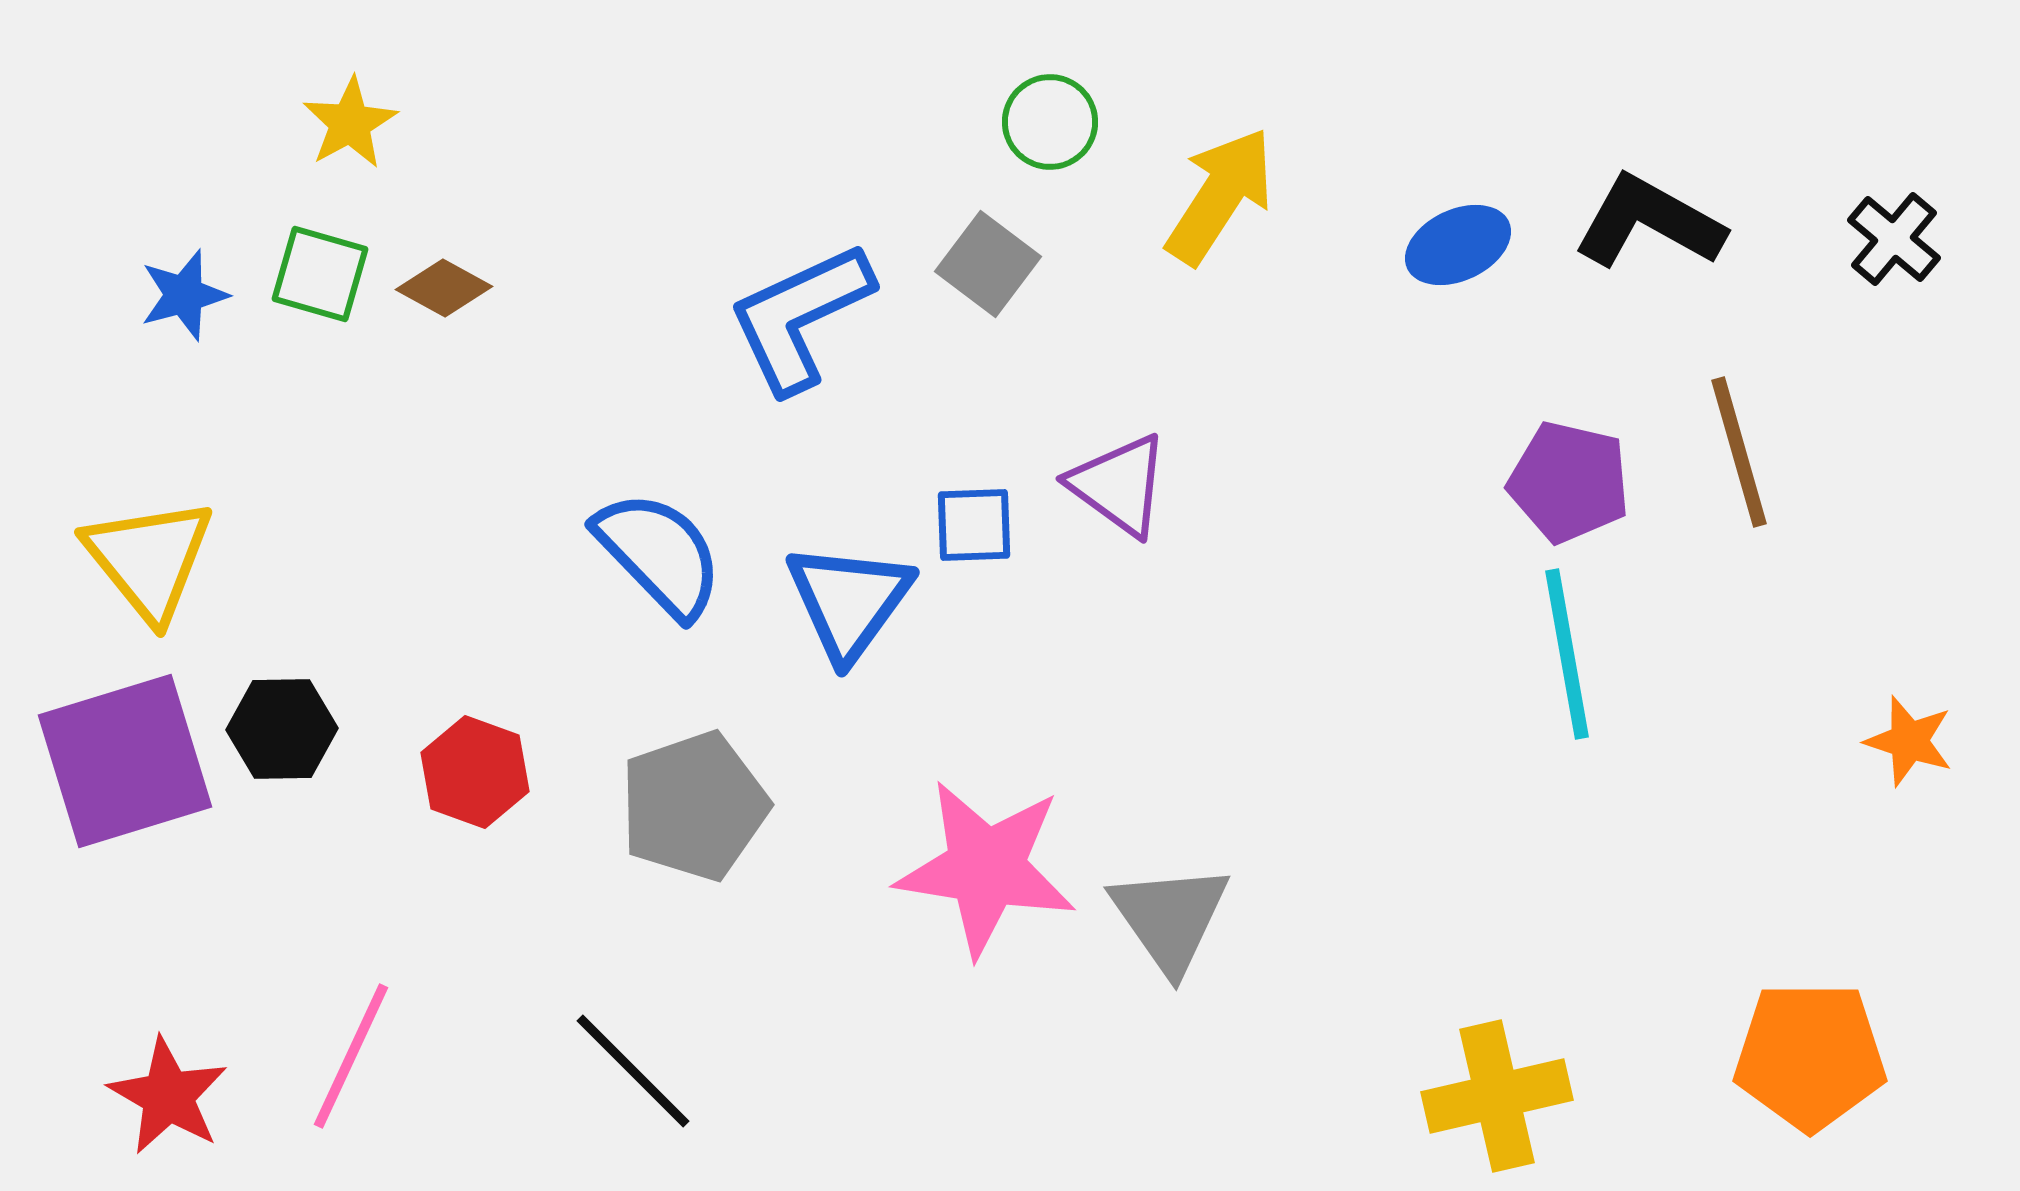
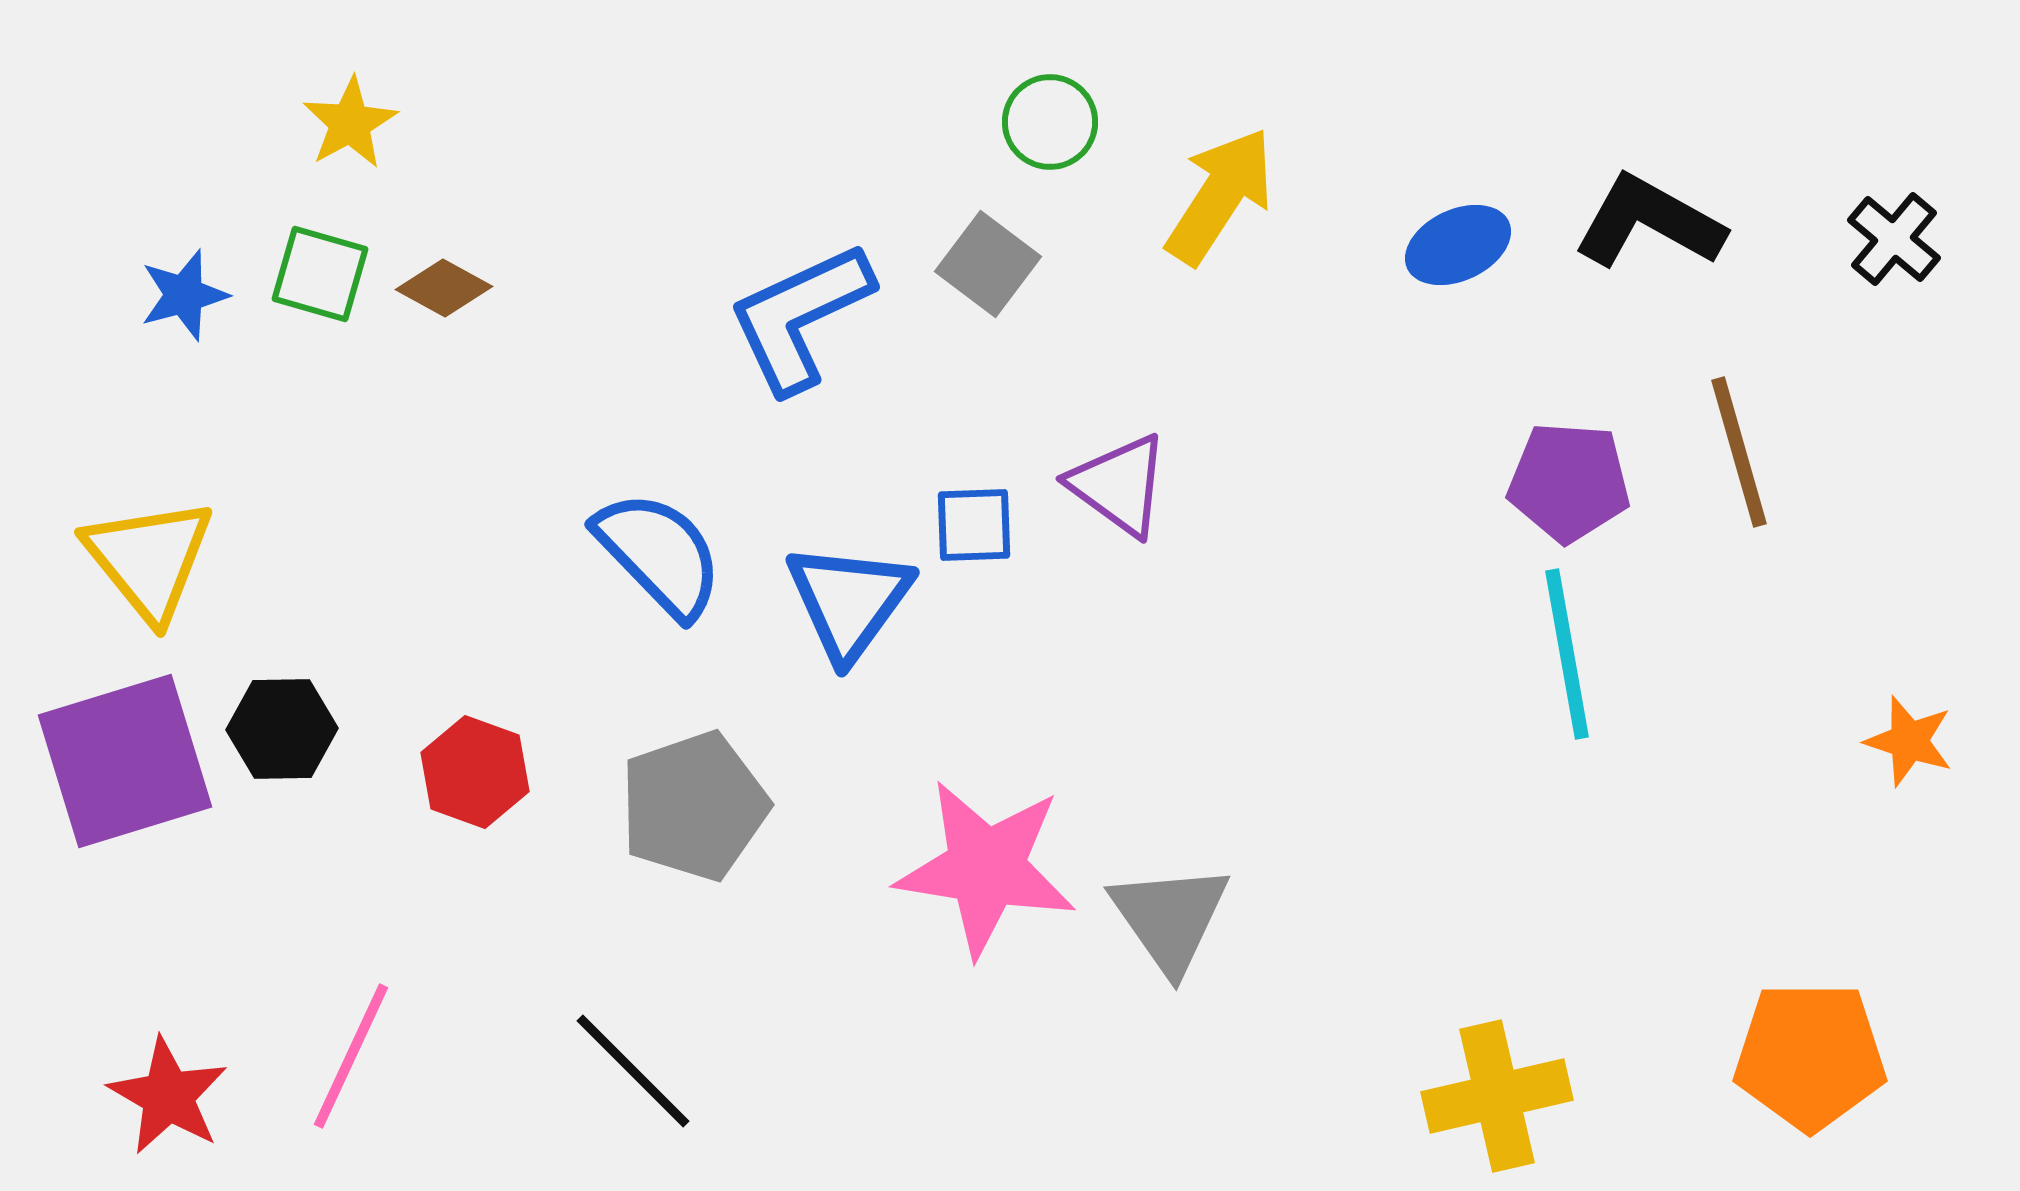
purple pentagon: rotated 9 degrees counterclockwise
